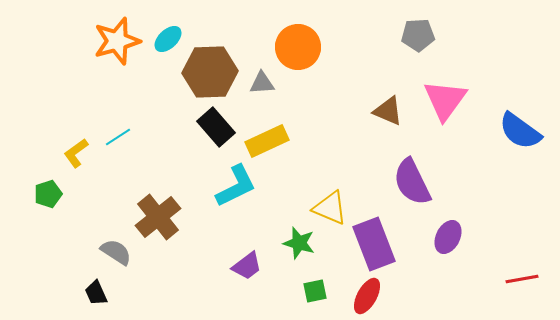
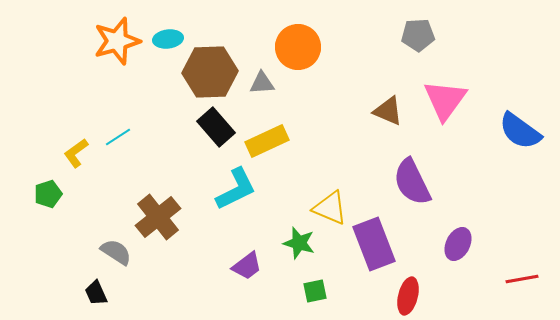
cyan ellipse: rotated 36 degrees clockwise
cyan L-shape: moved 3 px down
purple ellipse: moved 10 px right, 7 px down
red ellipse: moved 41 px right; rotated 15 degrees counterclockwise
